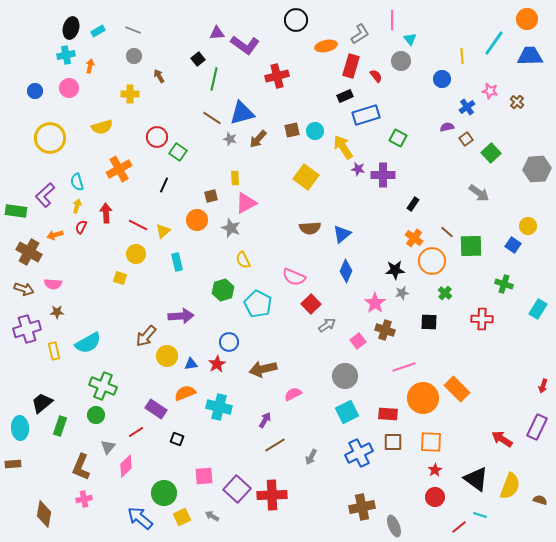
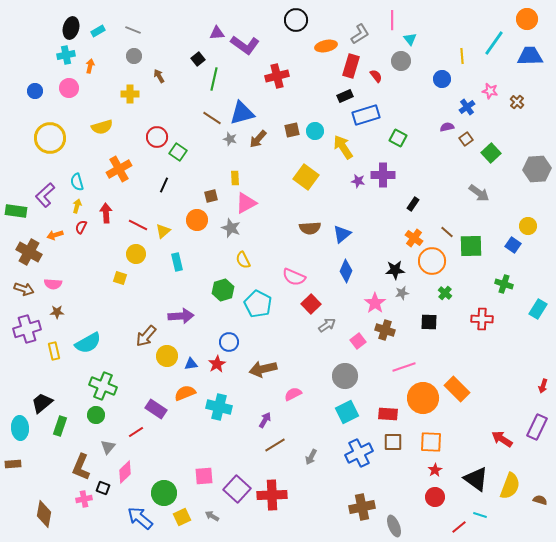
purple star at (358, 169): moved 12 px down
black square at (177, 439): moved 74 px left, 49 px down
pink diamond at (126, 466): moved 1 px left, 6 px down
